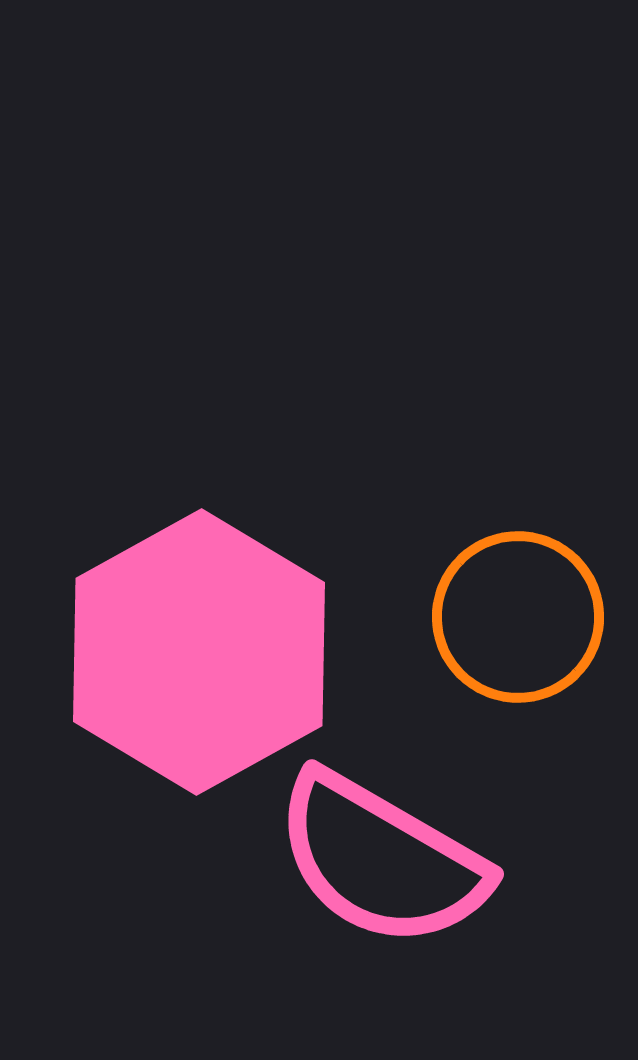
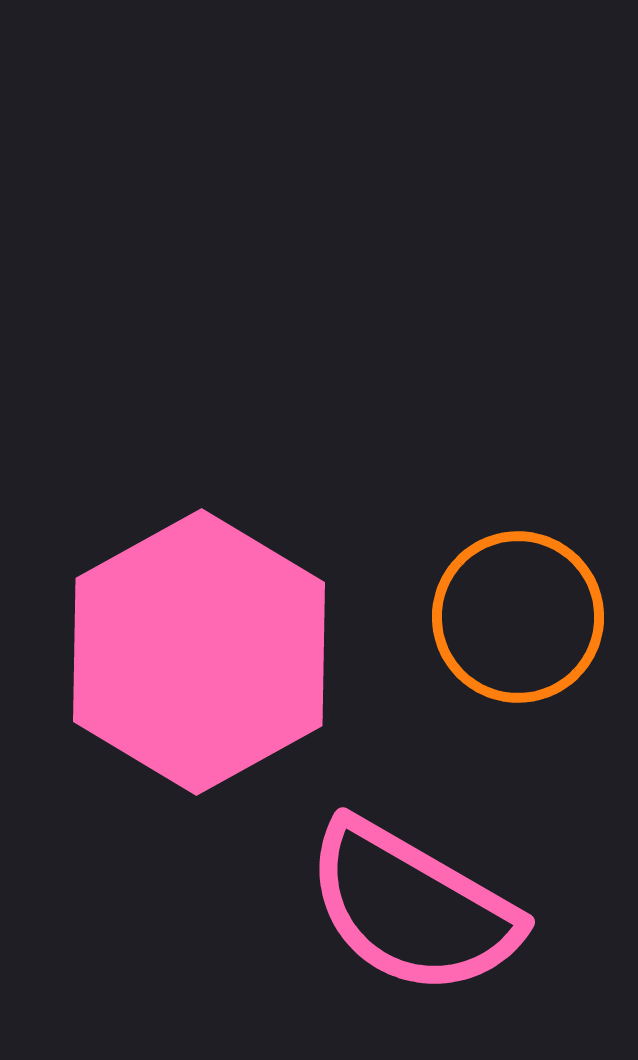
pink semicircle: moved 31 px right, 48 px down
